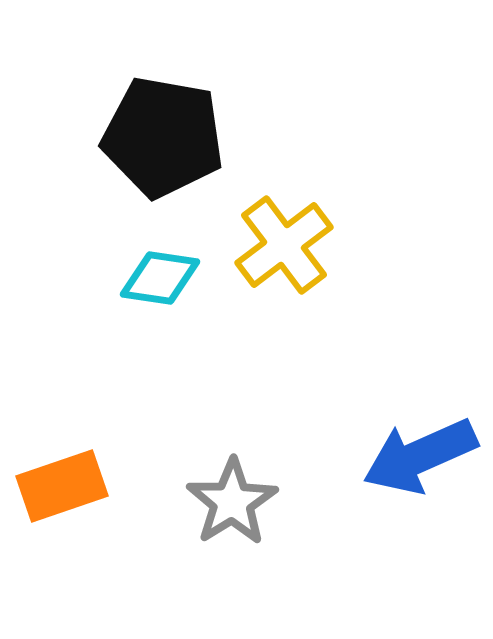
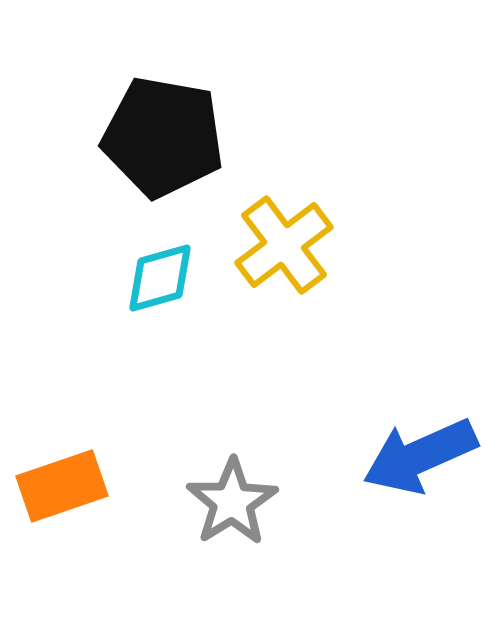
cyan diamond: rotated 24 degrees counterclockwise
